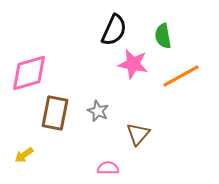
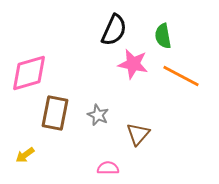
orange line: rotated 57 degrees clockwise
gray star: moved 4 px down
yellow arrow: moved 1 px right
